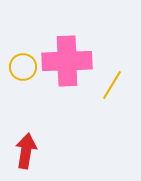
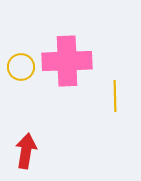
yellow circle: moved 2 px left
yellow line: moved 3 px right, 11 px down; rotated 32 degrees counterclockwise
